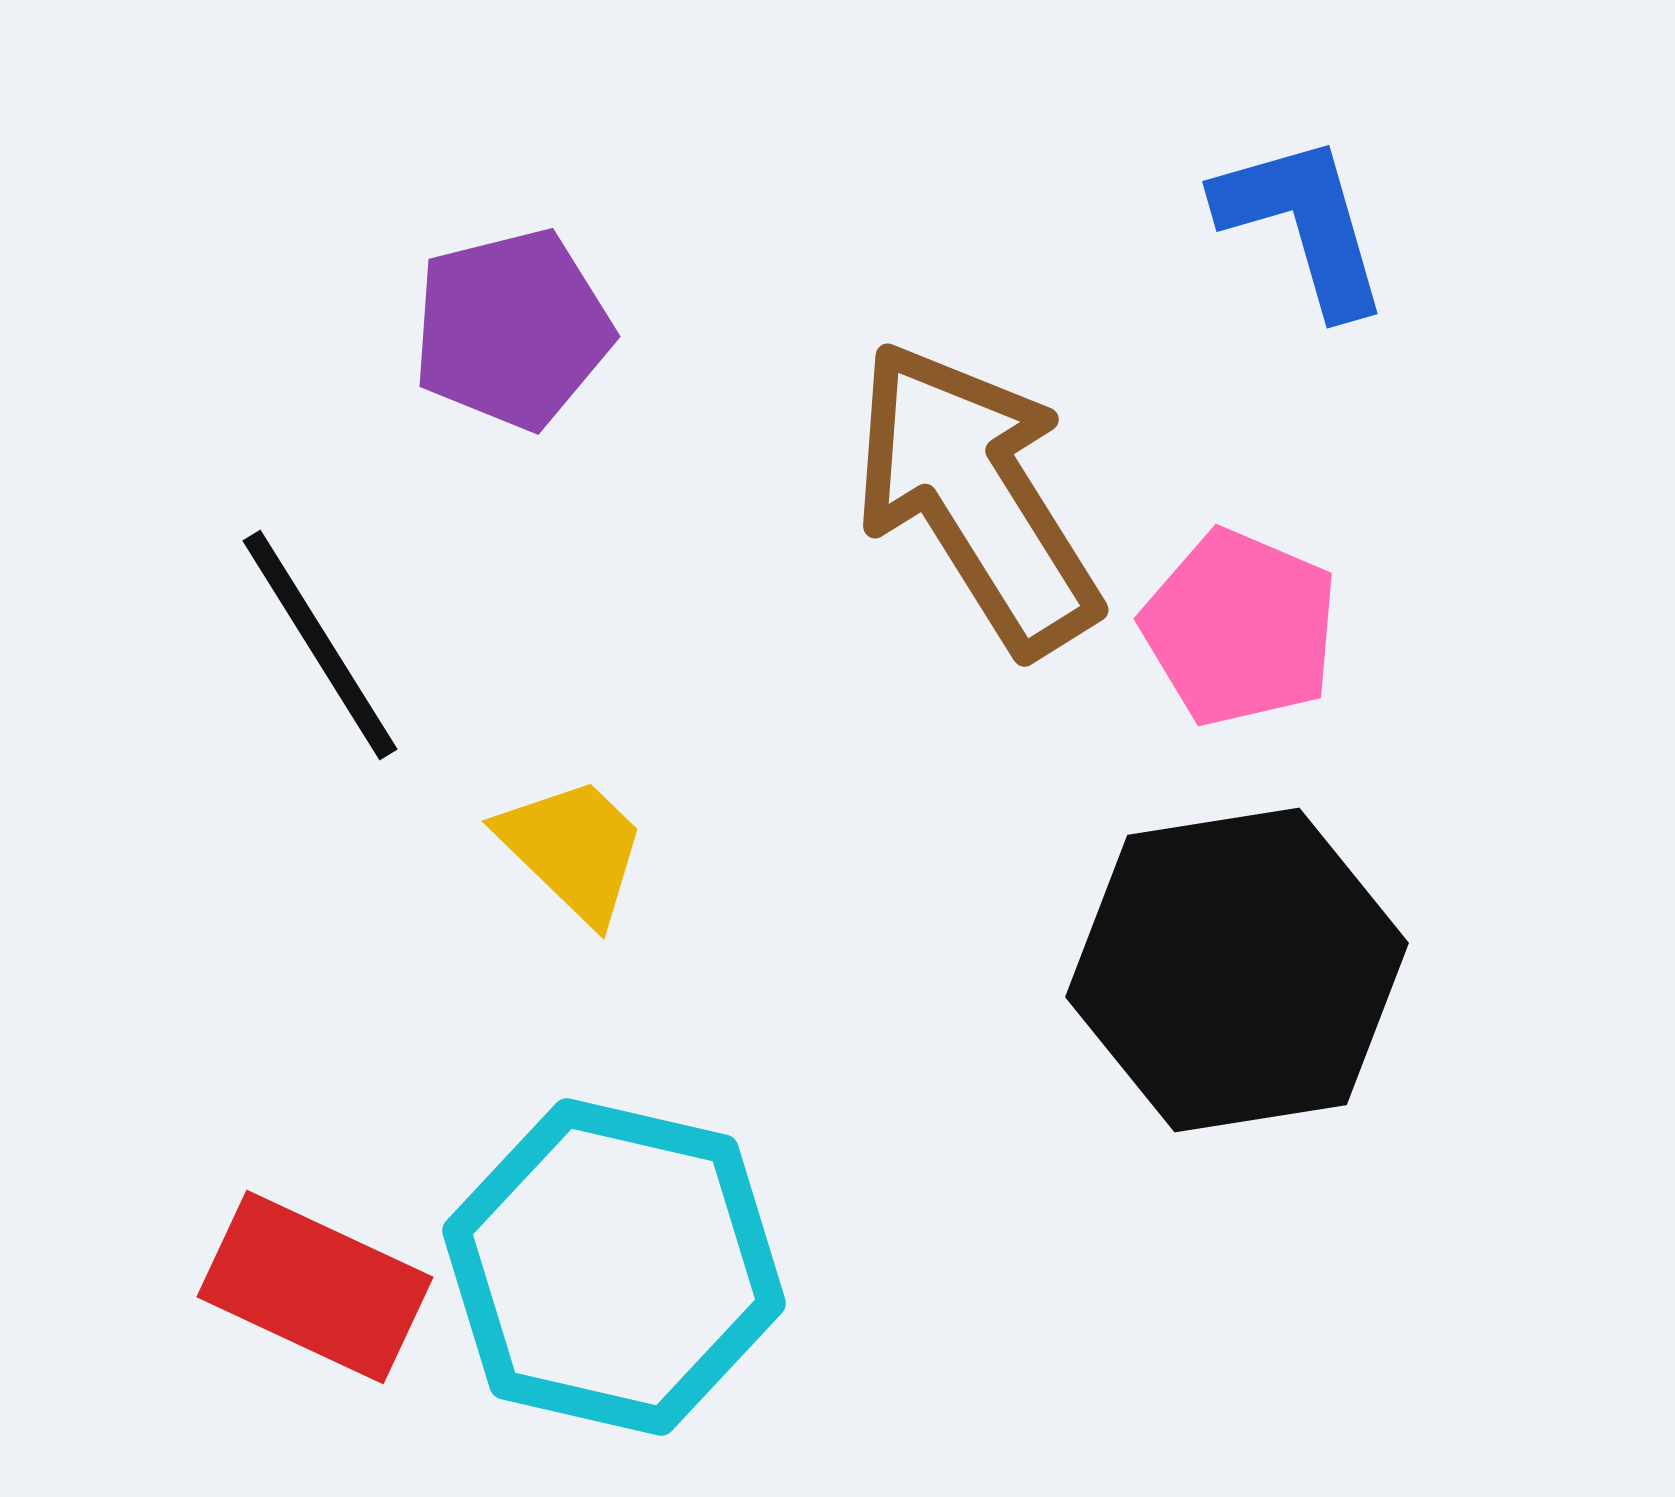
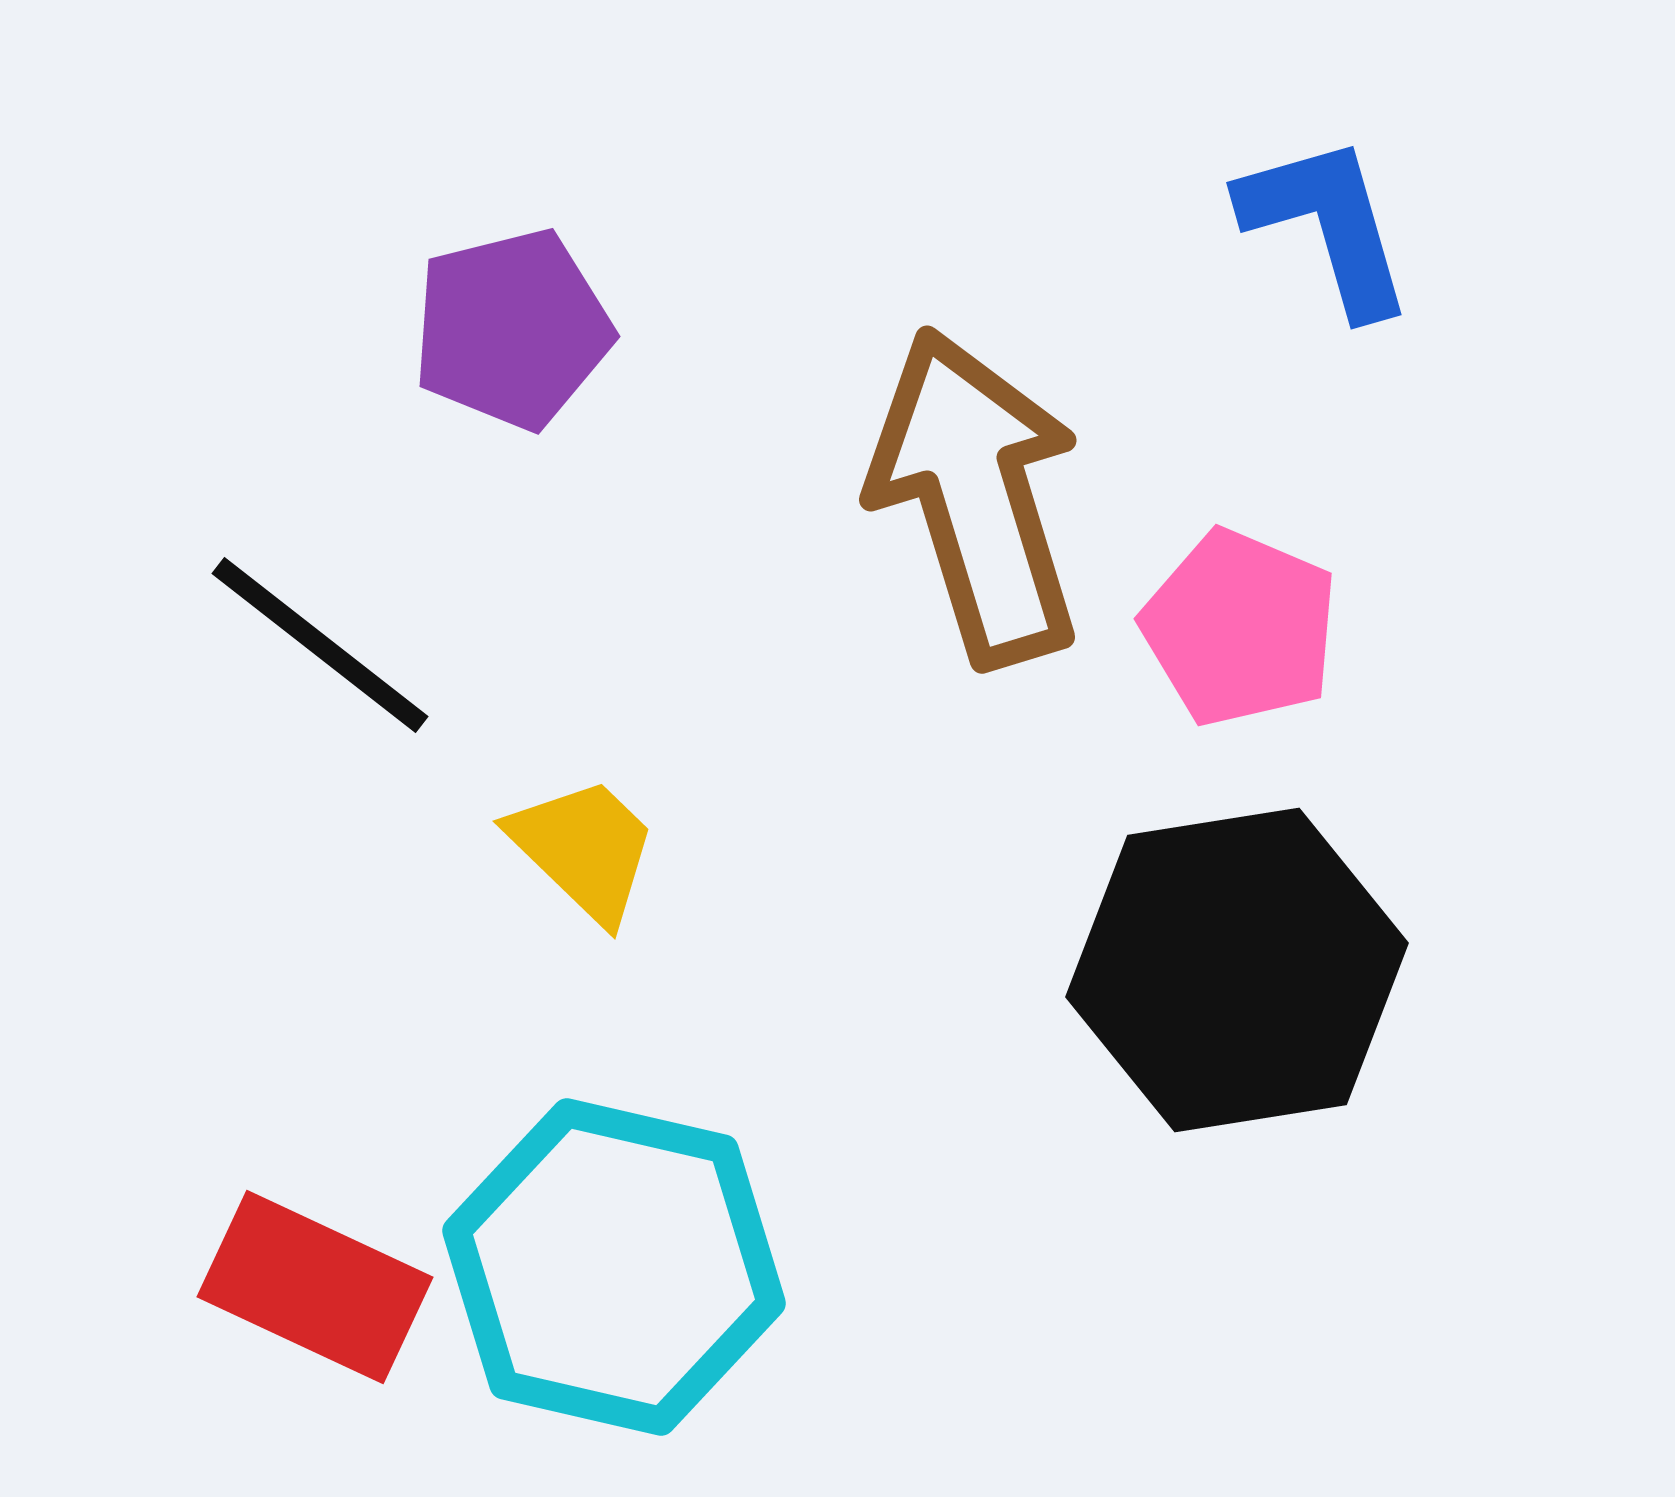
blue L-shape: moved 24 px right, 1 px down
brown arrow: rotated 15 degrees clockwise
black line: rotated 20 degrees counterclockwise
yellow trapezoid: moved 11 px right
